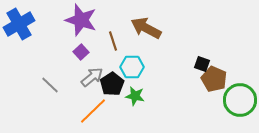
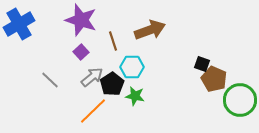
brown arrow: moved 4 px right, 2 px down; rotated 132 degrees clockwise
gray line: moved 5 px up
